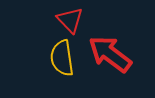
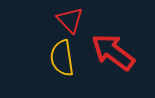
red arrow: moved 3 px right, 2 px up
